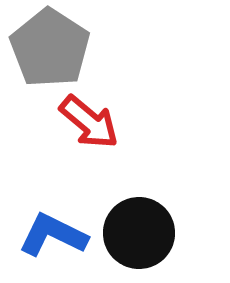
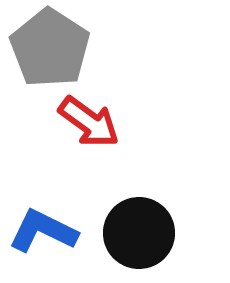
red arrow: rotated 4 degrees counterclockwise
blue L-shape: moved 10 px left, 4 px up
